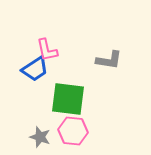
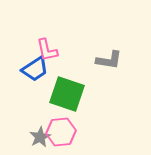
green square: moved 1 px left, 5 px up; rotated 12 degrees clockwise
pink hexagon: moved 12 px left, 1 px down; rotated 12 degrees counterclockwise
gray star: rotated 25 degrees clockwise
